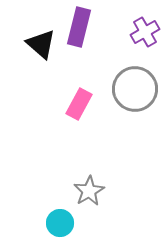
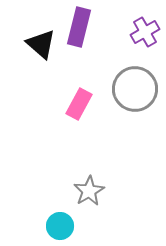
cyan circle: moved 3 px down
